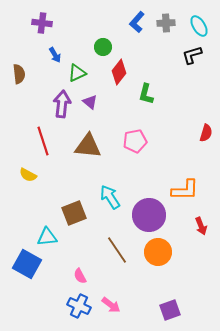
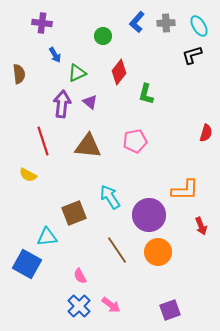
green circle: moved 11 px up
blue cross: rotated 20 degrees clockwise
